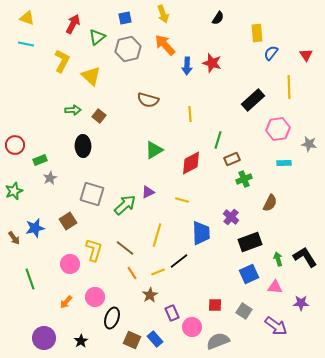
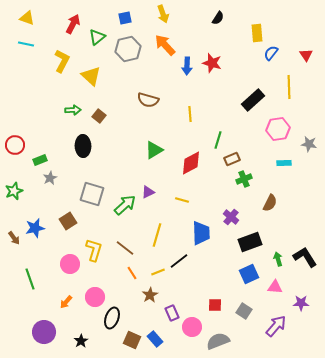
purple arrow at (276, 326): rotated 85 degrees counterclockwise
purple circle at (44, 338): moved 6 px up
